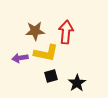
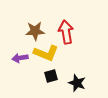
red arrow: rotated 15 degrees counterclockwise
yellow L-shape: rotated 10 degrees clockwise
black star: rotated 18 degrees counterclockwise
